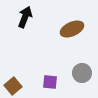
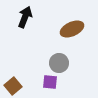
gray circle: moved 23 px left, 10 px up
